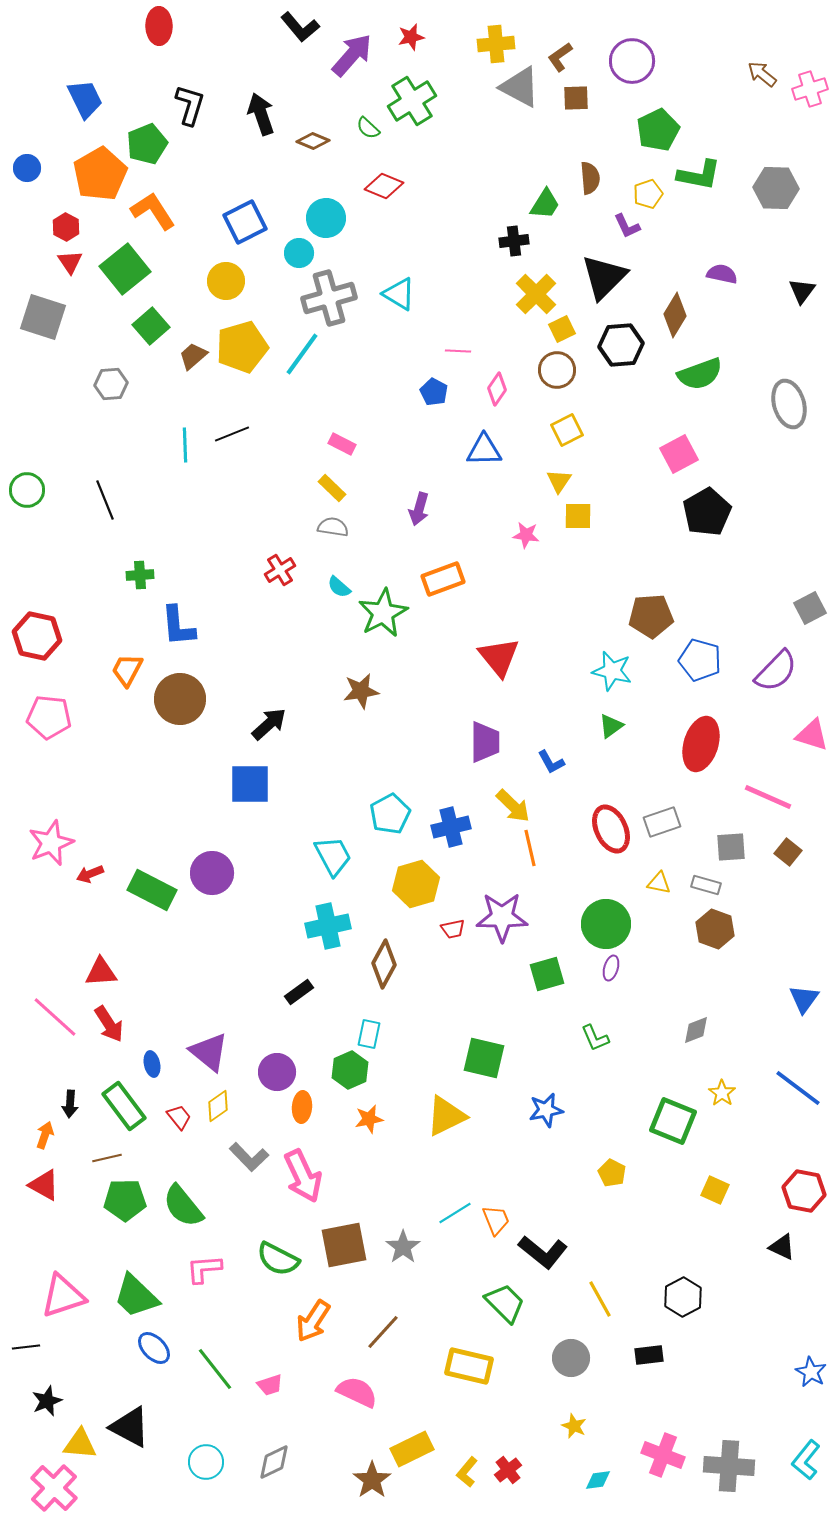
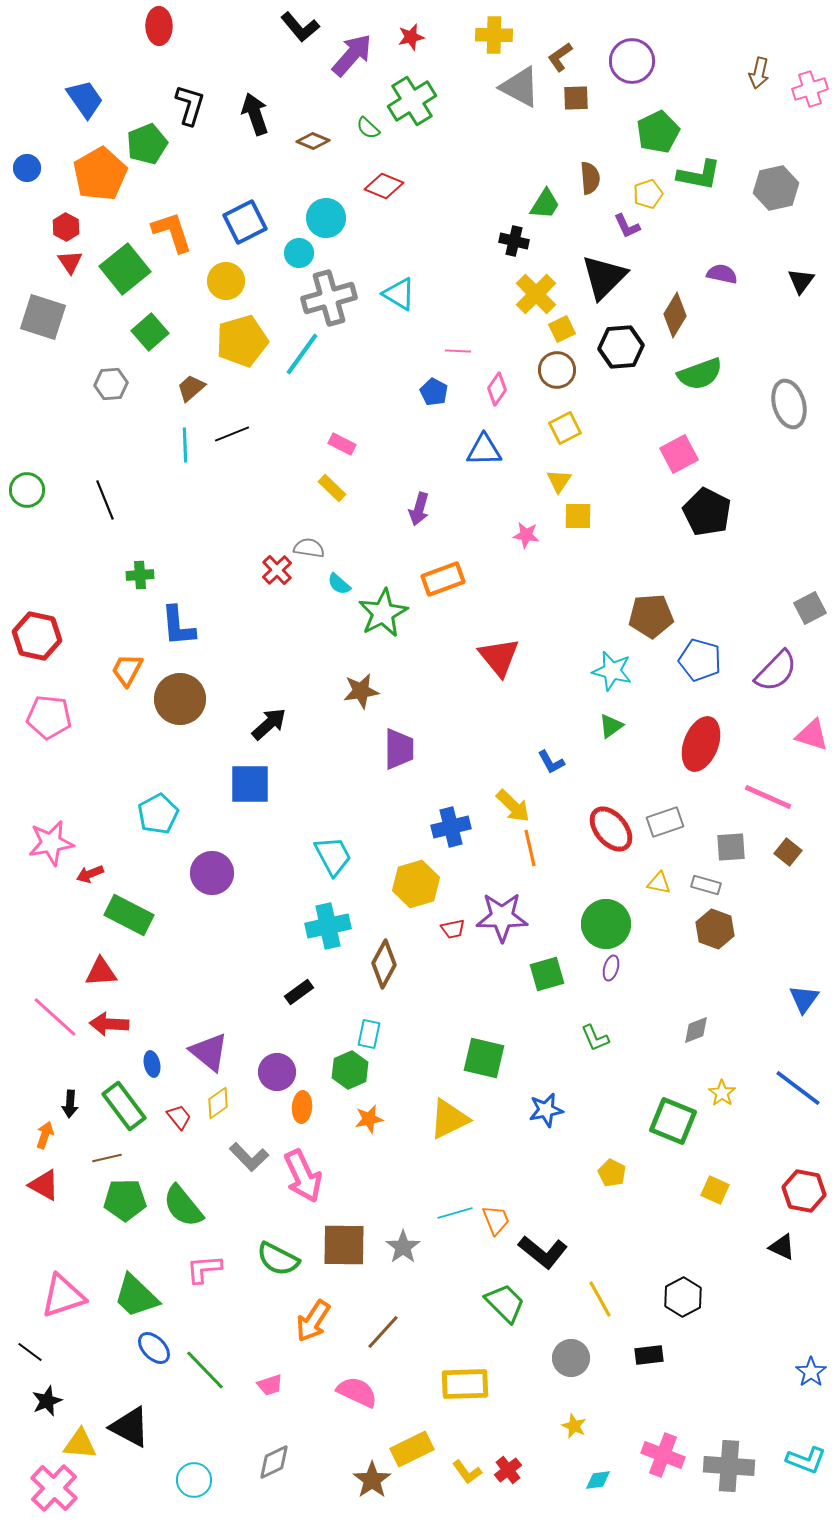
yellow cross at (496, 44): moved 2 px left, 9 px up; rotated 6 degrees clockwise
brown arrow at (762, 74): moved 3 px left, 1 px up; rotated 116 degrees counterclockwise
blue trapezoid at (85, 99): rotated 9 degrees counterclockwise
black arrow at (261, 114): moved 6 px left
green pentagon at (658, 130): moved 2 px down
gray hexagon at (776, 188): rotated 15 degrees counterclockwise
orange L-shape at (153, 211): moved 19 px right, 21 px down; rotated 15 degrees clockwise
black cross at (514, 241): rotated 20 degrees clockwise
black triangle at (802, 291): moved 1 px left, 10 px up
green square at (151, 326): moved 1 px left, 6 px down
black hexagon at (621, 345): moved 2 px down
yellow pentagon at (242, 347): moved 6 px up
brown trapezoid at (193, 356): moved 2 px left, 32 px down
yellow square at (567, 430): moved 2 px left, 2 px up
black pentagon at (707, 512): rotated 15 degrees counterclockwise
gray semicircle at (333, 527): moved 24 px left, 21 px down
red cross at (280, 570): moved 3 px left; rotated 12 degrees counterclockwise
cyan semicircle at (339, 587): moved 3 px up
purple trapezoid at (485, 742): moved 86 px left, 7 px down
red ellipse at (701, 744): rotated 4 degrees clockwise
cyan pentagon at (390, 814): moved 232 px left
gray rectangle at (662, 822): moved 3 px right
red ellipse at (611, 829): rotated 15 degrees counterclockwise
pink star at (51, 843): rotated 12 degrees clockwise
green rectangle at (152, 890): moved 23 px left, 25 px down
red arrow at (109, 1024): rotated 126 degrees clockwise
yellow diamond at (218, 1106): moved 3 px up
yellow triangle at (446, 1116): moved 3 px right, 3 px down
cyan line at (455, 1213): rotated 16 degrees clockwise
brown square at (344, 1245): rotated 12 degrees clockwise
black line at (26, 1347): moved 4 px right, 5 px down; rotated 44 degrees clockwise
yellow rectangle at (469, 1366): moved 4 px left, 18 px down; rotated 15 degrees counterclockwise
green line at (215, 1369): moved 10 px left, 1 px down; rotated 6 degrees counterclockwise
blue star at (811, 1372): rotated 8 degrees clockwise
cyan L-shape at (806, 1460): rotated 108 degrees counterclockwise
cyan circle at (206, 1462): moved 12 px left, 18 px down
yellow L-shape at (467, 1472): rotated 76 degrees counterclockwise
